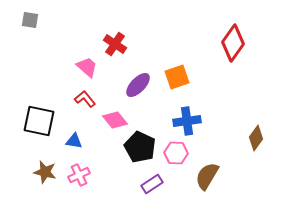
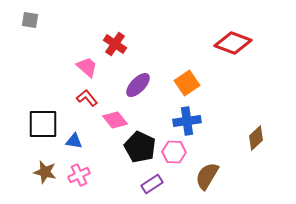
red diamond: rotated 75 degrees clockwise
orange square: moved 10 px right, 6 px down; rotated 15 degrees counterclockwise
red L-shape: moved 2 px right, 1 px up
black square: moved 4 px right, 3 px down; rotated 12 degrees counterclockwise
brown diamond: rotated 10 degrees clockwise
pink hexagon: moved 2 px left, 1 px up
